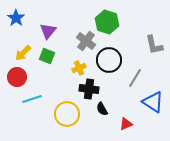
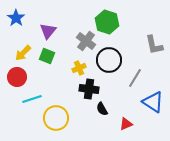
yellow circle: moved 11 px left, 4 px down
